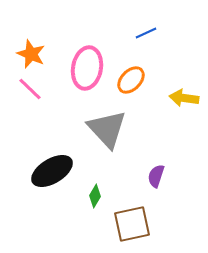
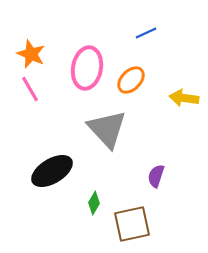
pink line: rotated 16 degrees clockwise
green diamond: moved 1 px left, 7 px down
